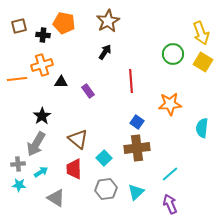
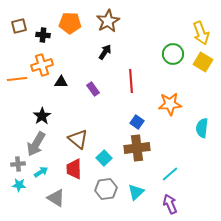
orange pentagon: moved 6 px right; rotated 10 degrees counterclockwise
purple rectangle: moved 5 px right, 2 px up
